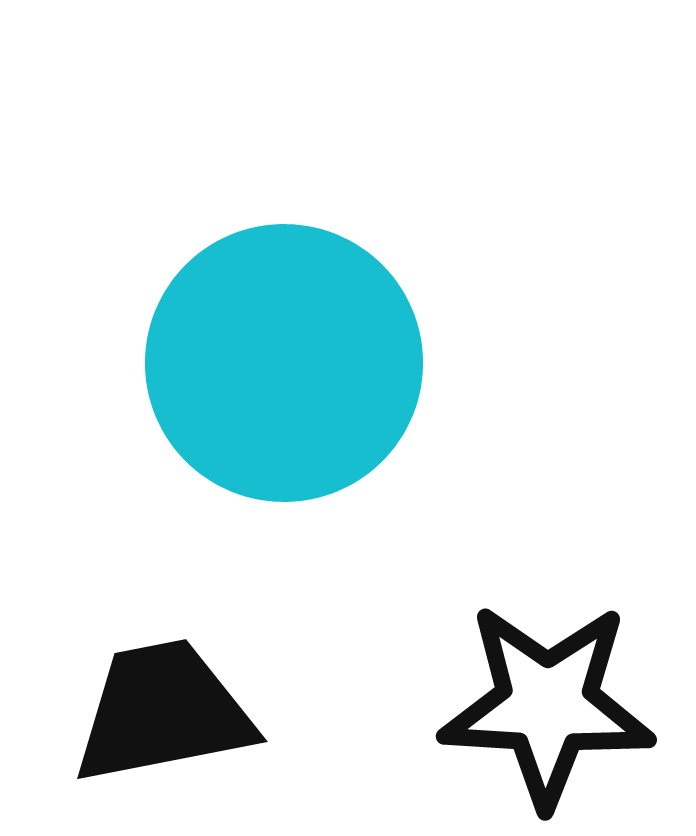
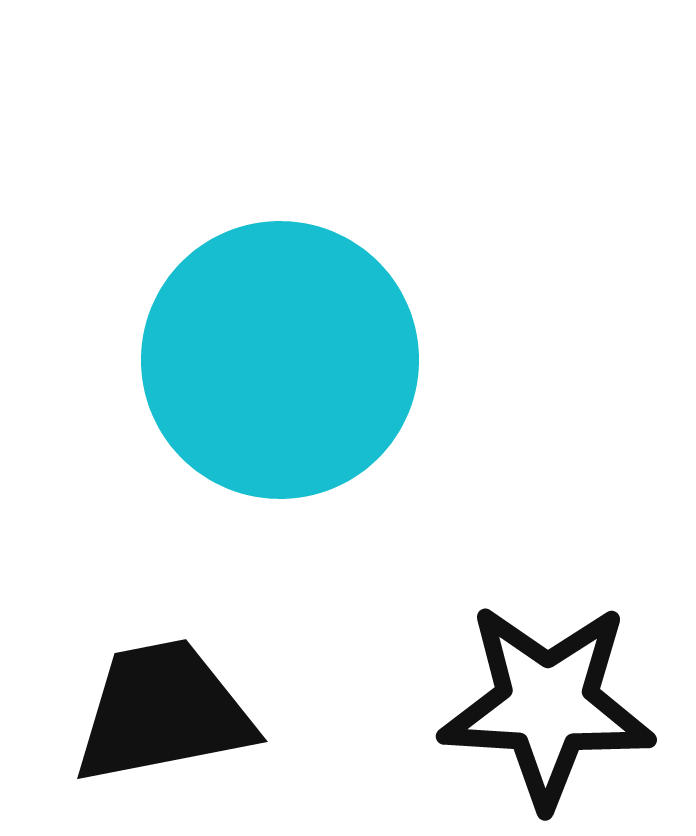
cyan circle: moved 4 px left, 3 px up
